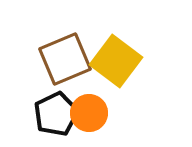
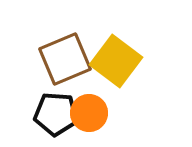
black pentagon: rotated 30 degrees clockwise
